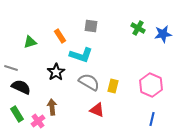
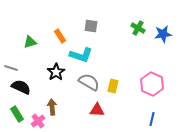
pink hexagon: moved 1 px right, 1 px up
red triangle: rotated 21 degrees counterclockwise
